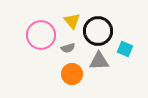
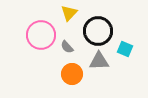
yellow triangle: moved 3 px left, 8 px up; rotated 24 degrees clockwise
gray semicircle: moved 1 px left, 1 px up; rotated 64 degrees clockwise
